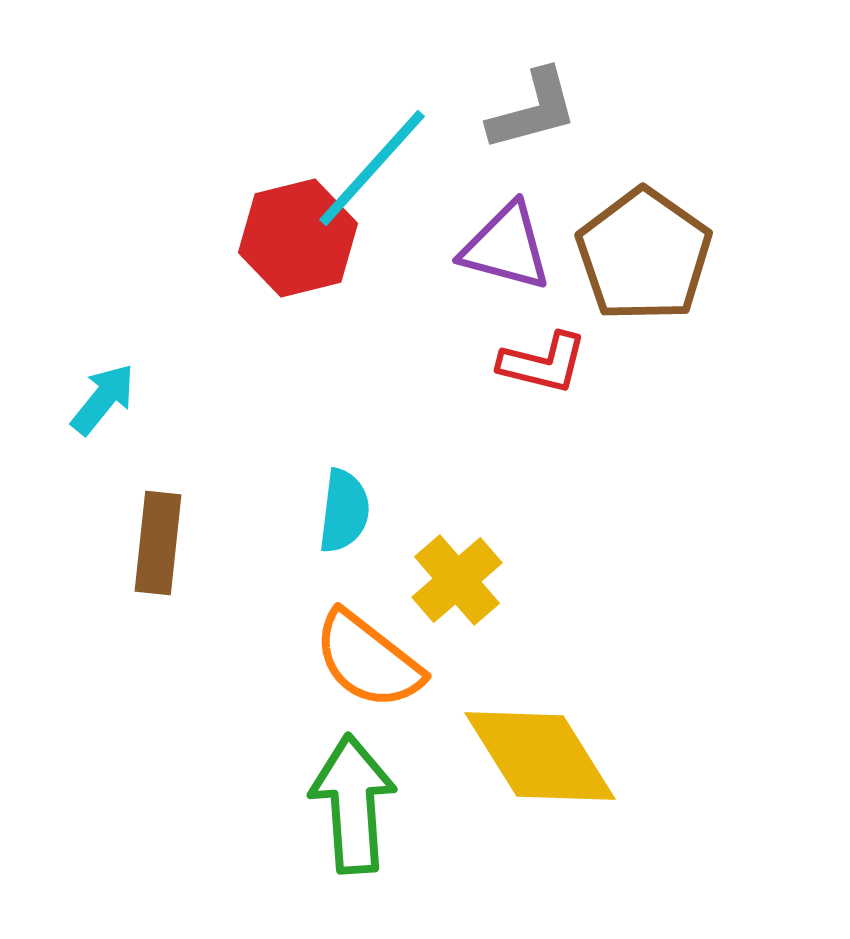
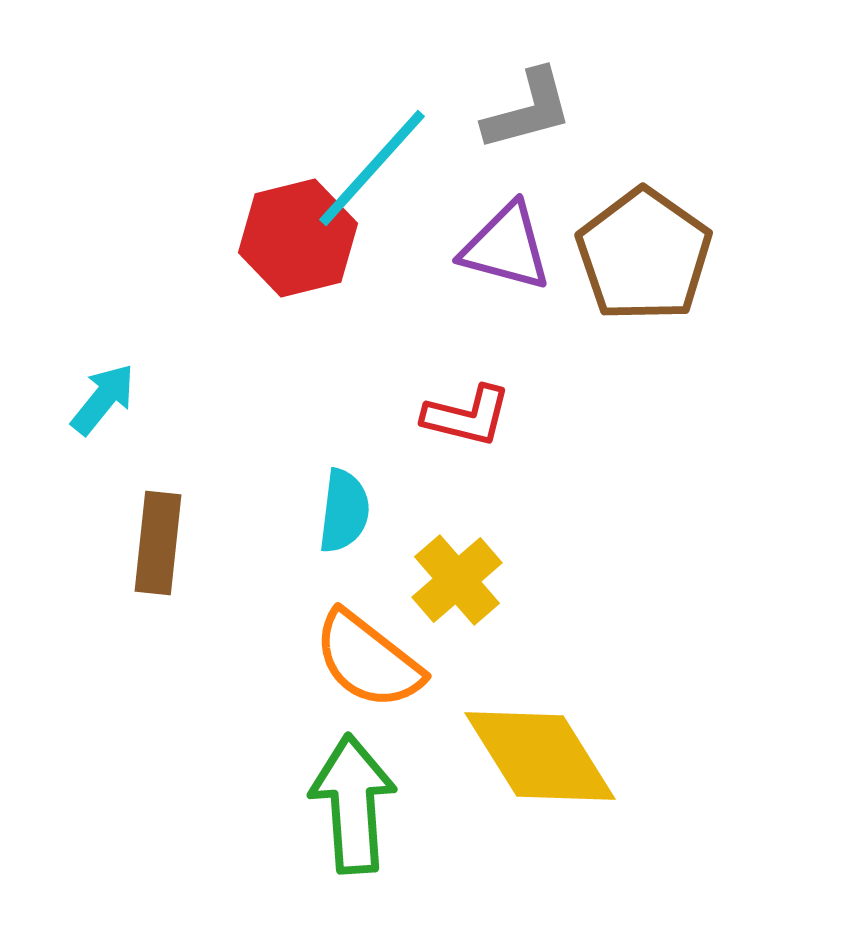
gray L-shape: moved 5 px left
red L-shape: moved 76 px left, 53 px down
